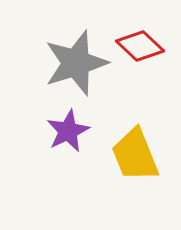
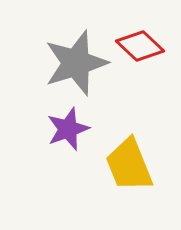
purple star: moved 2 px up; rotated 6 degrees clockwise
yellow trapezoid: moved 6 px left, 10 px down
